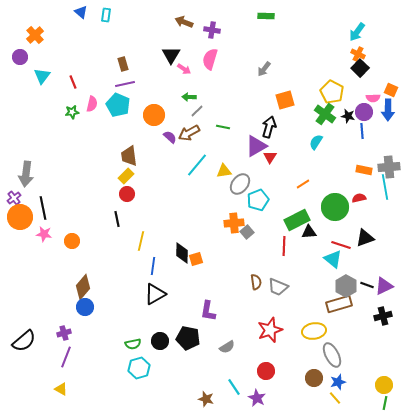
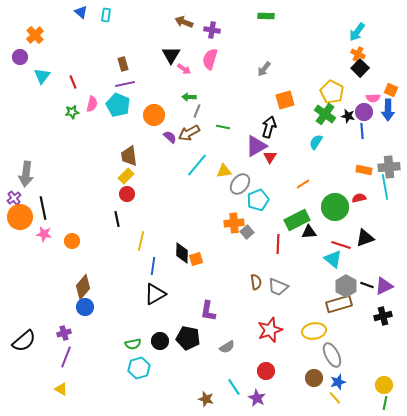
gray line at (197, 111): rotated 24 degrees counterclockwise
red line at (284, 246): moved 6 px left, 2 px up
